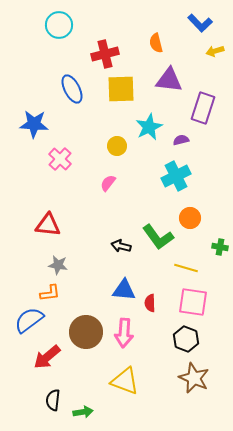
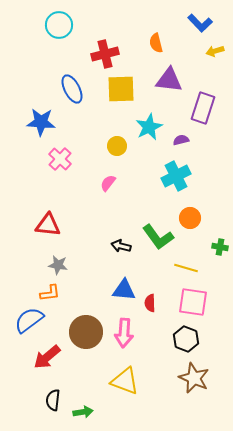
blue star: moved 7 px right, 2 px up
